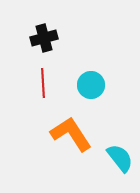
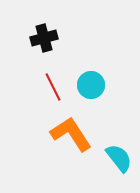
red line: moved 10 px right, 4 px down; rotated 24 degrees counterclockwise
cyan semicircle: moved 1 px left
